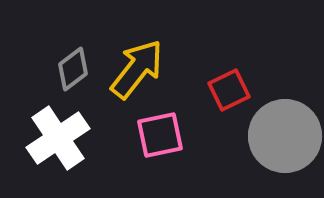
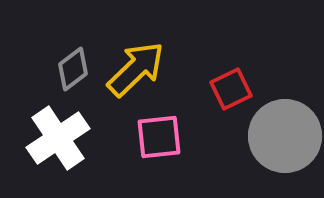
yellow arrow: moved 1 px left; rotated 8 degrees clockwise
red square: moved 2 px right, 1 px up
pink square: moved 1 px left, 2 px down; rotated 6 degrees clockwise
